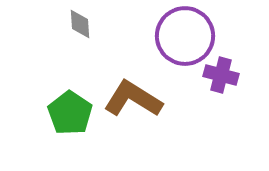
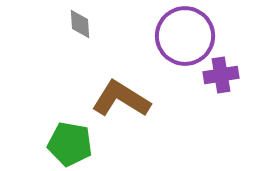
purple cross: rotated 24 degrees counterclockwise
brown L-shape: moved 12 px left
green pentagon: moved 31 px down; rotated 24 degrees counterclockwise
